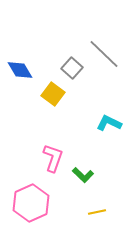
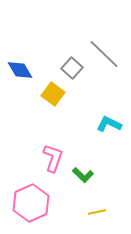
cyan L-shape: moved 1 px down
